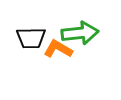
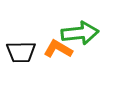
black trapezoid: moved 10 px left, 14 px down
